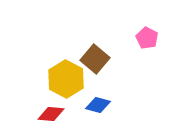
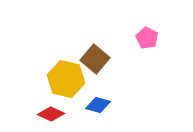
yellow hexagon: rotated 15 degrees counterclockwise
red diamond: rotated 20 degrees clockwise
